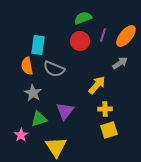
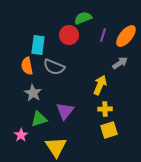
red circle: moved 11 px left, 6 px up
gray semicircle: moved 2 px up
yellow arrow: moved 3 px right; rotated 18 degrees counterclockwise
